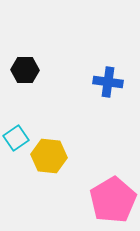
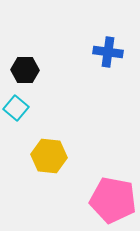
blue cross: moved 30 px up
cyan square: moved 30 px up; rotated 15 degrees counterclockwise
pink pentagon: rotated 30 degrees counterclockwise
